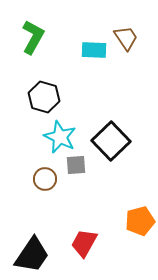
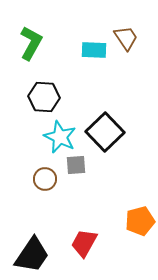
green L-shape: moved 2 px left, 6 px down
black hexagon: rotated 12 degrees counterclockwise
black square: moved 6 px left, 9 px up
